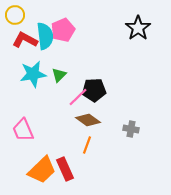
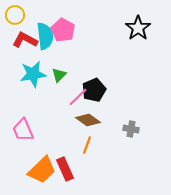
pink pentagon: rotated 20 degrees counterclockwise
black pentagon: rotated 20 degrees counterclockwise
